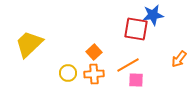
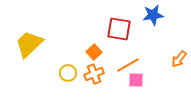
red square: moved 17 px left
orange cross: rotated 18 degrees counterclockwise
